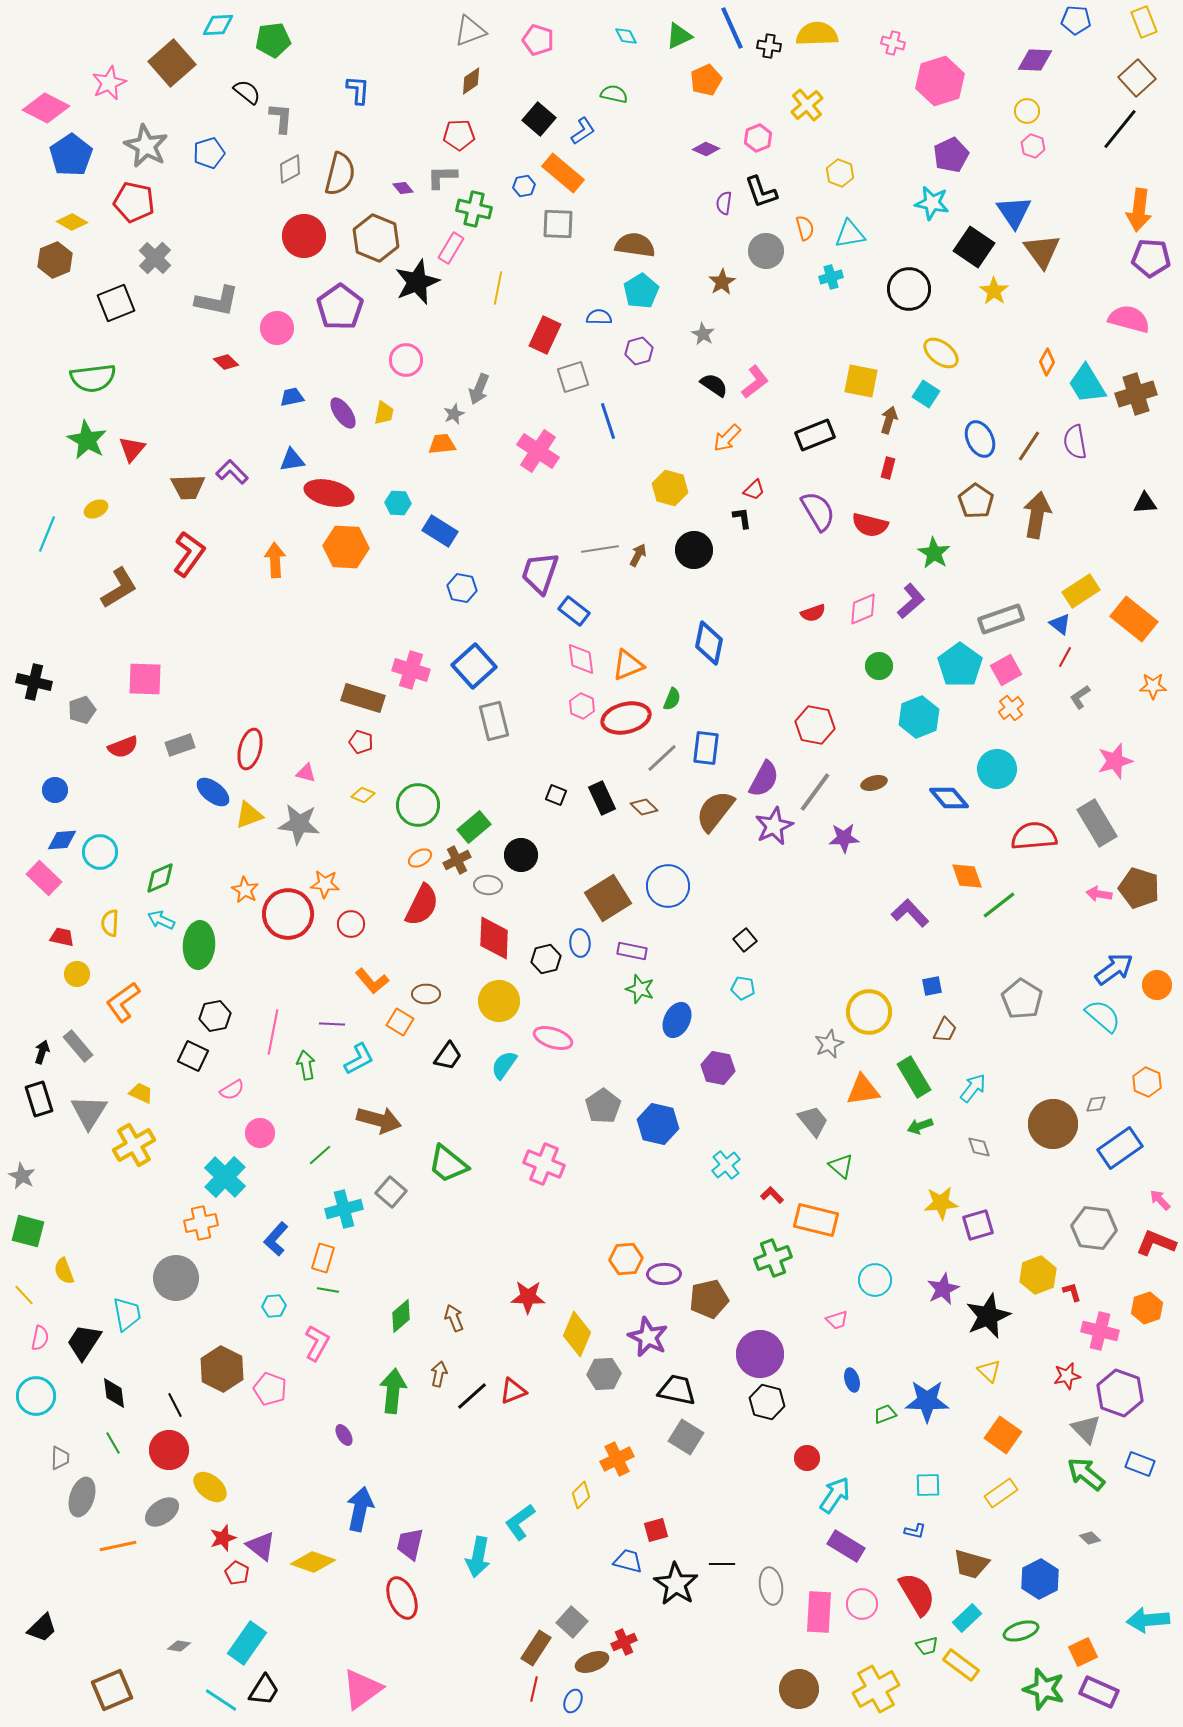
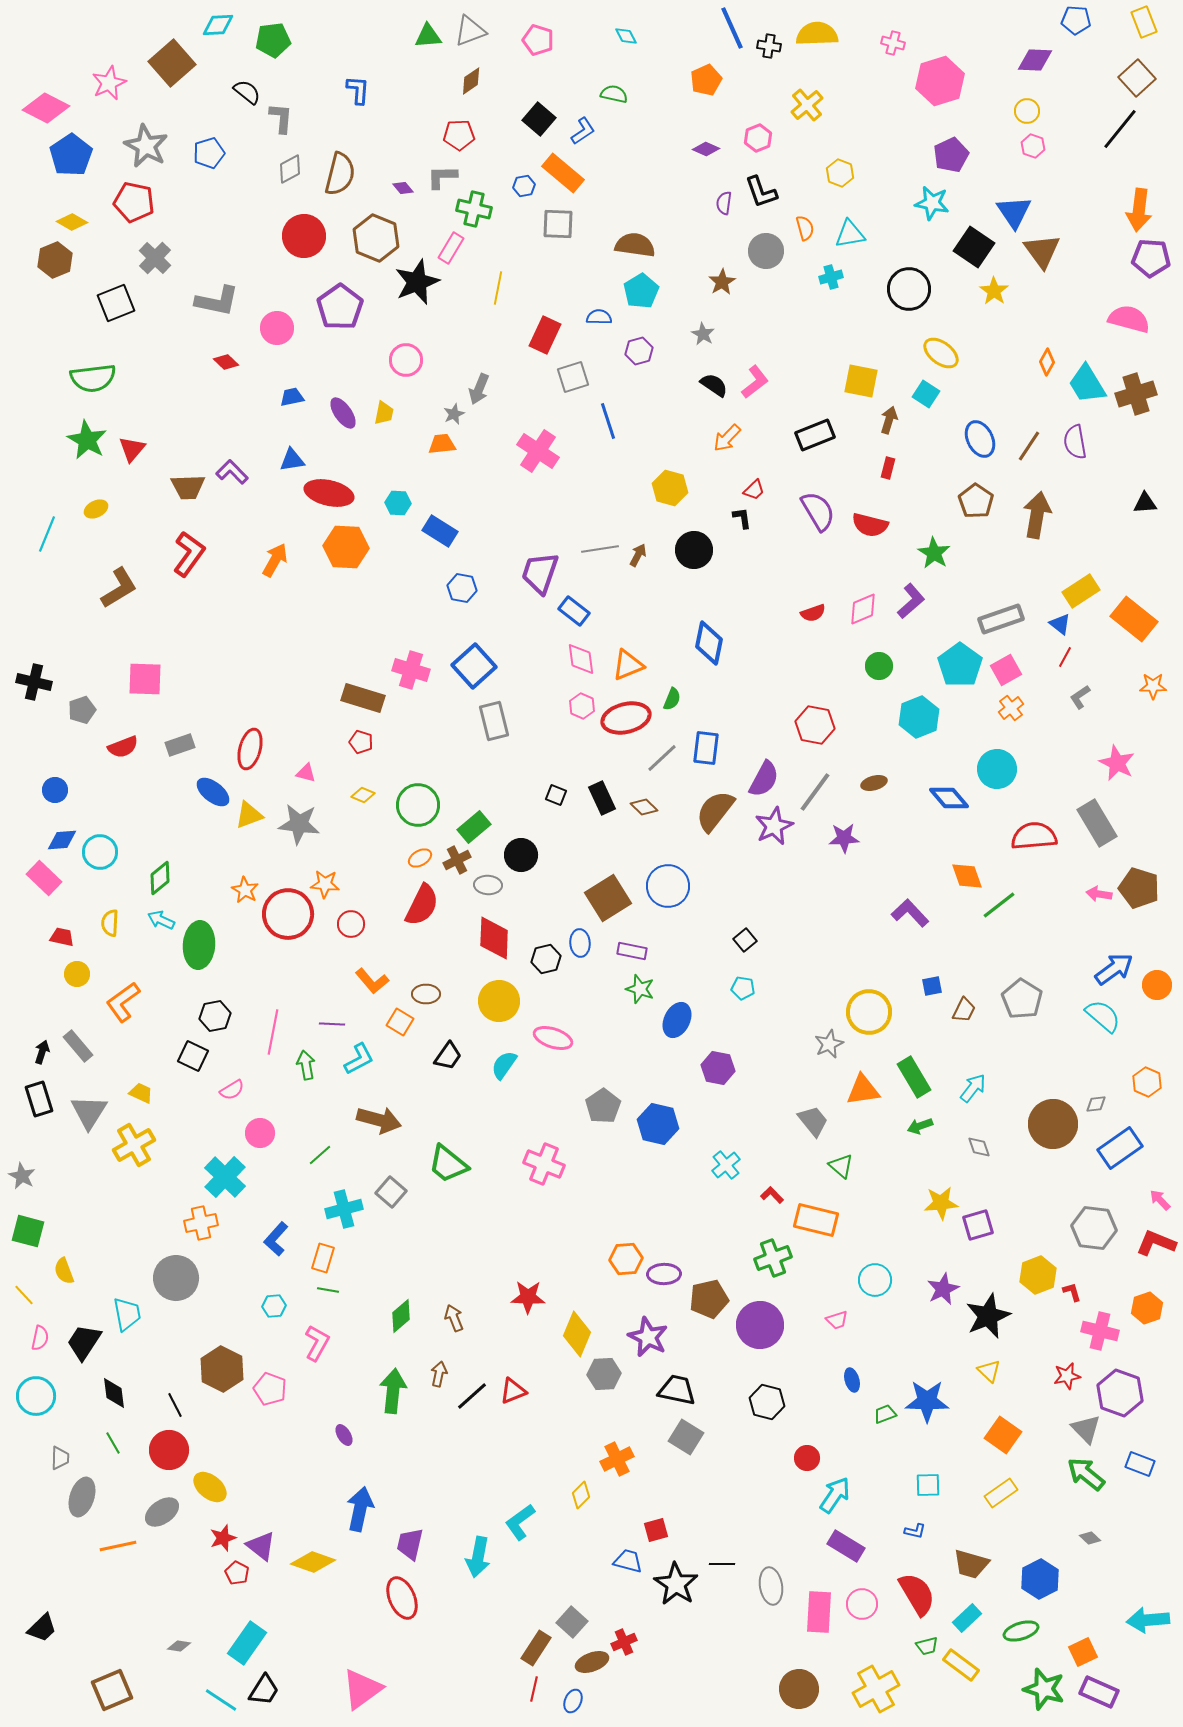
green triangle at (679, 36): moved 251 px left; rotated 20 degrees clockwise
orange arrow at (275, 560): rotated 32 degrees clockwise
pink star at (1115, 761): moved 2 px right, 2 px down; rotated 30 degrees counterclockwise
green diamond at (160, 878): rotated 16 degrees counterclockwise
brown trapezoid at (945, 1030): moved 19 px right, 20 px up
purple circle at (760, 1354): moved 29 px up
